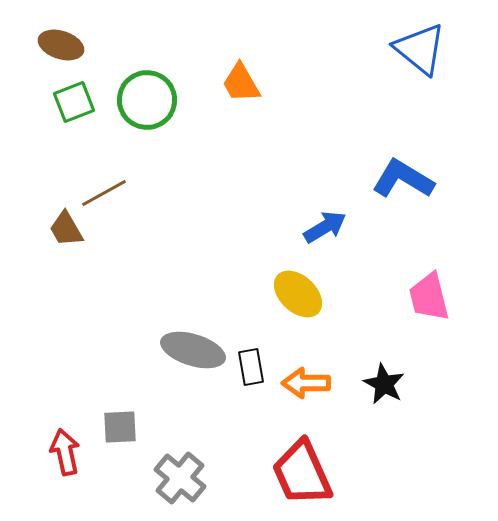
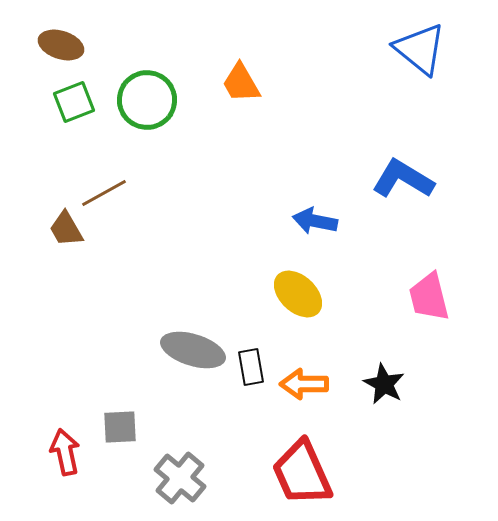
blue arrow: moved 10 px left, 6 px up; rotated 138 degrees counterclockwise
orange arrow: moved 2 px left, 1 px down
